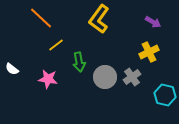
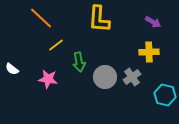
yellow L-shape: rotated 32 degrees counterclockwise
yellow cross: rotated 24 degrees clockwise
